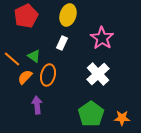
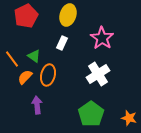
orange line: rotated 12 degrees clockwise
white cross: rotated 10 degrees clockwise
orange star: moved 7 px right; rotated 14 degrees clockwise
